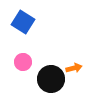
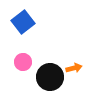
blue square: rotated 20 degrees clockwise
black circle: moved 1 px left, 2 px up
